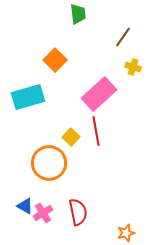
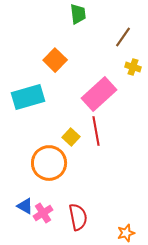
red semicircle: moved 5 px down
